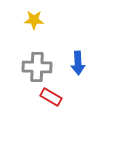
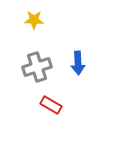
gray cross: rotated 20 degrees counterclockwise
red rectangle: moved 8 px down
